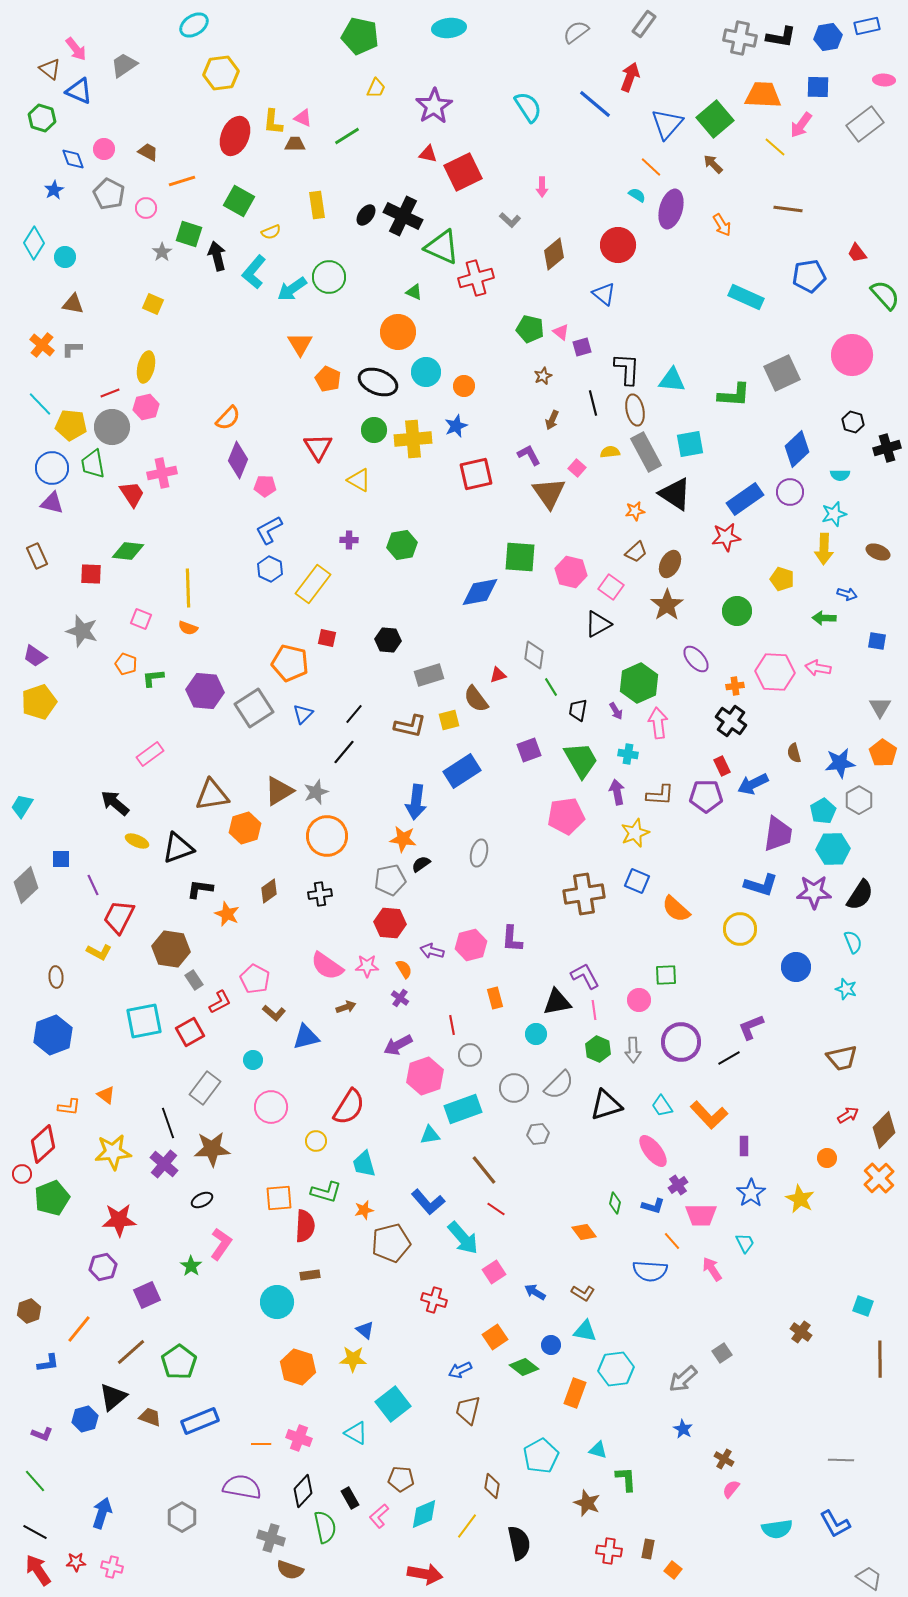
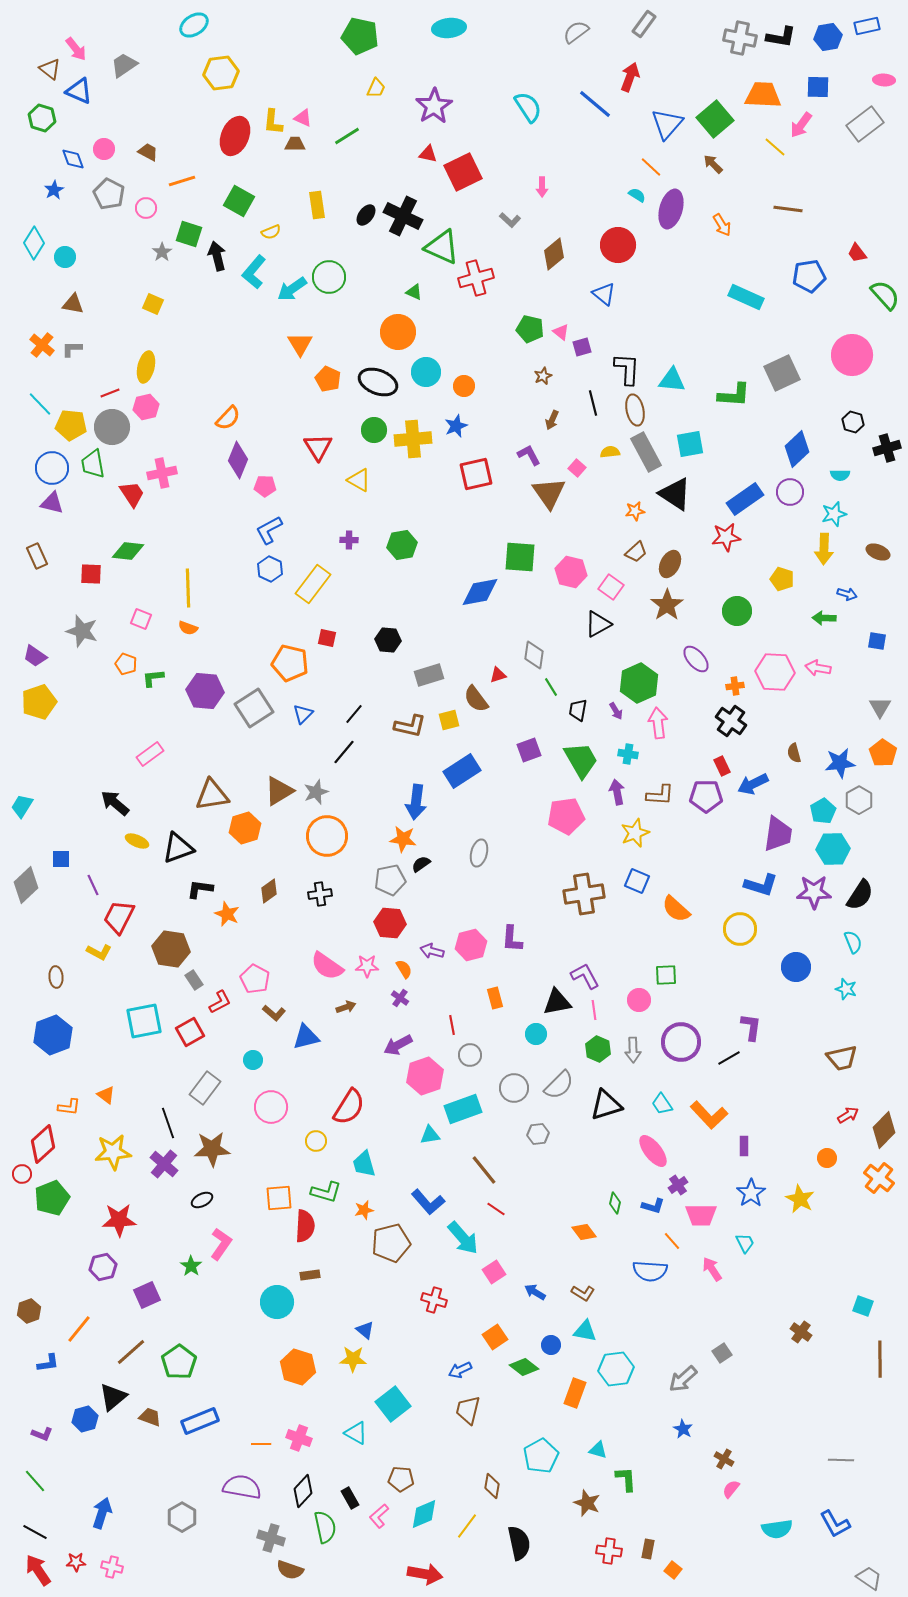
purple L-shape at (751, 1027): rotated 120 degrees clockwise
cyan trapezoid at (662, 1106): moved 2 px up
orange cross at (879, 1178): rotated 8 degrees counterclockwise
